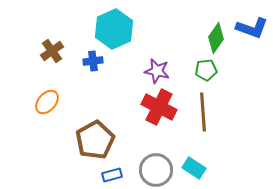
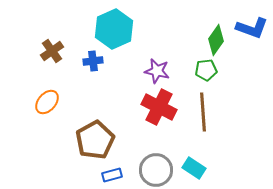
green diamond: moved 2 px down
